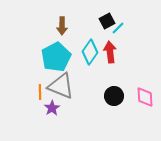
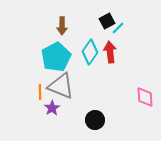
black circle: moved 19 px left, 24 px down
